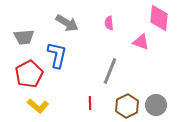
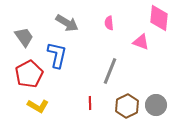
gray trapezoid: rotated 120 degrees counterclockwise
yellow L-shape: rotated 10 degrees counterclockwise
